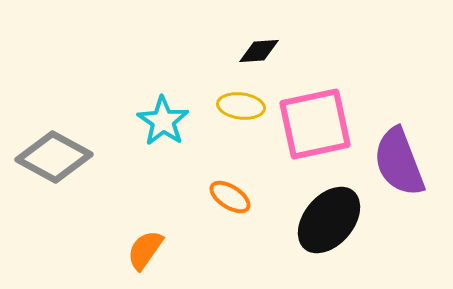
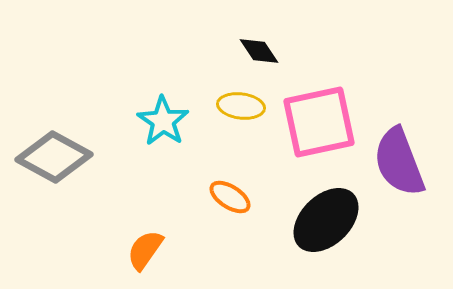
black diamond: rotated 60 degrees clockwise
pink square: moved 4 px right, 2 px up
black ellipse: moved 3 px left; rotated 6 degrees clockwise
